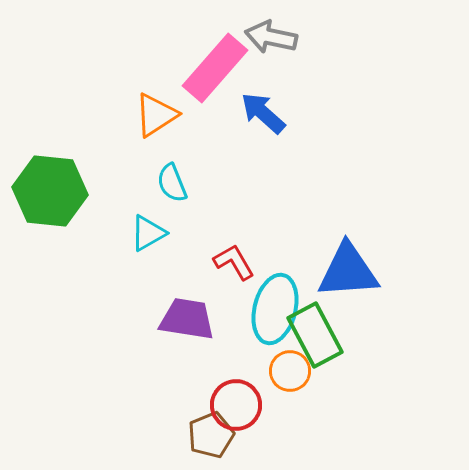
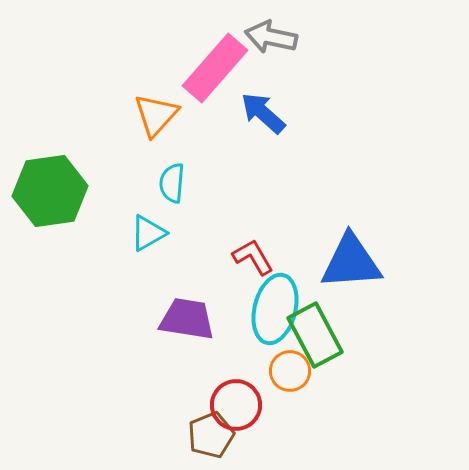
orange triangle: rotated 15 degrees counterclockwise
cyan semicircle: rotated 27 degrees clockwise
green hexagon: rotated 14 degrees counterclockwise
red L-shape: moved 19 px right, 5 px up
blue triangle: moved 3 px right, 9 px up
